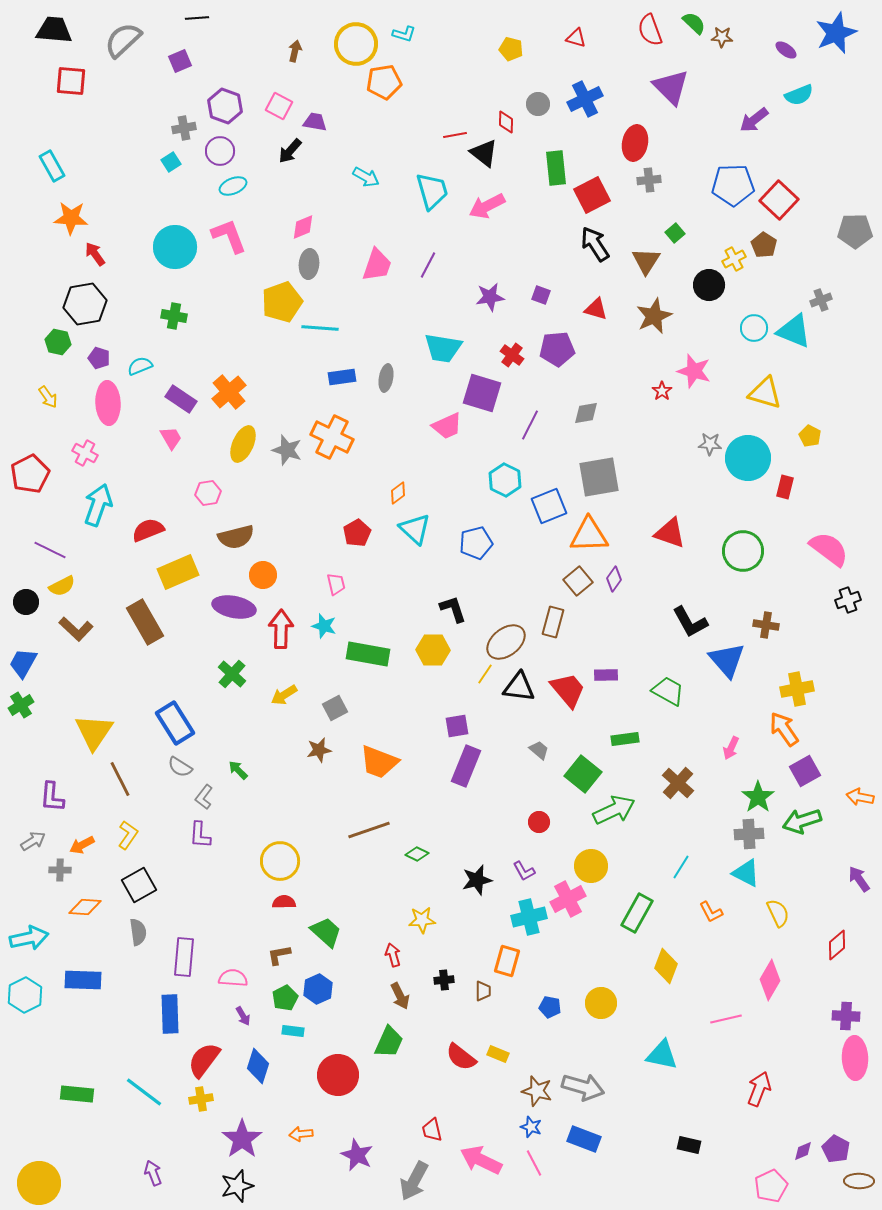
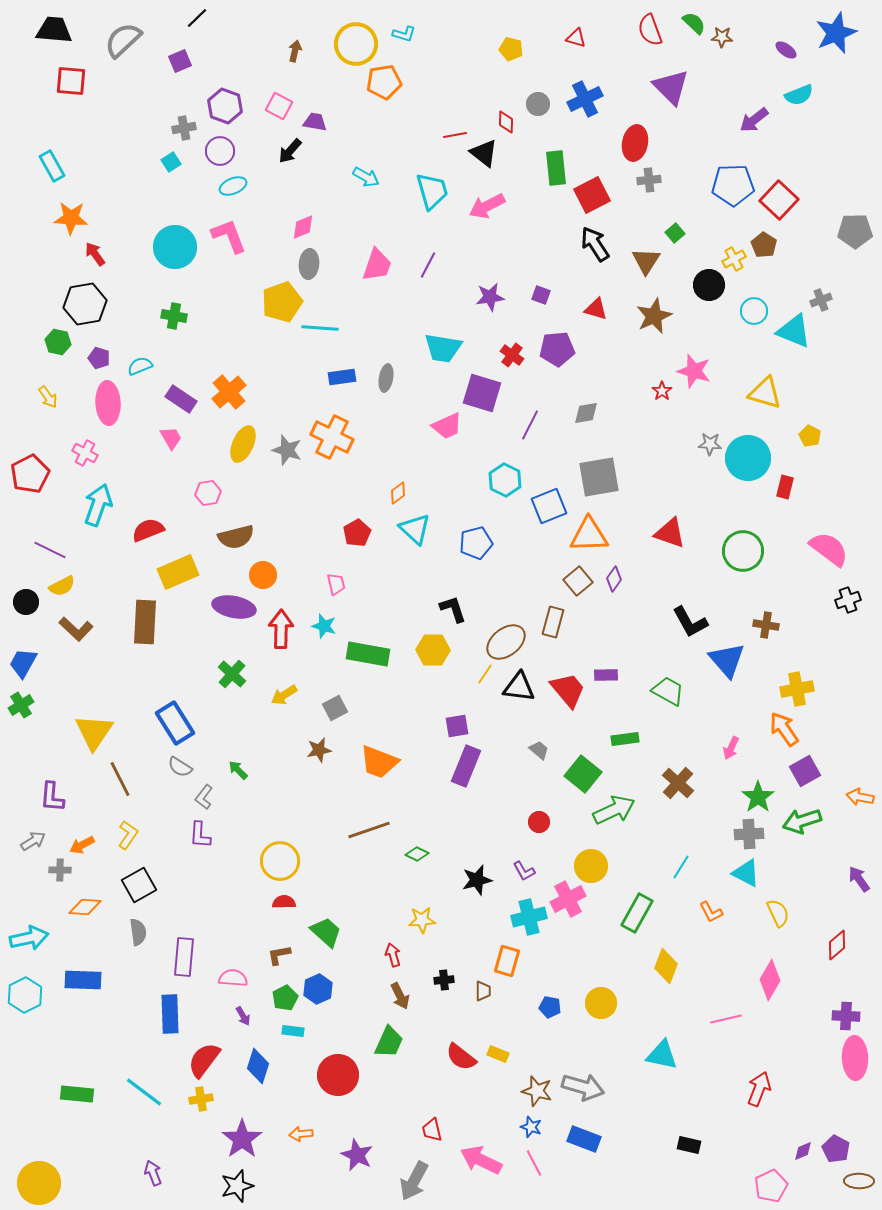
black line at (197, 18): rotated 40 degrees counterclockwise
cyan circle at (754, 328): moved 17 px up
brown rectangle at (145, 622): rotated 33 degrees clockwise
